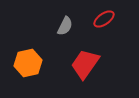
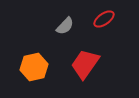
gray semicircle: rotated 18 degrees clockwise
orange hexagon: moved 6 px right, 4 px down
